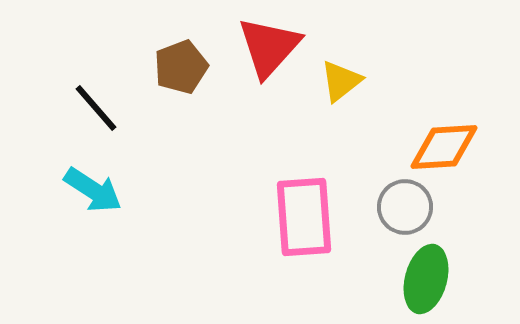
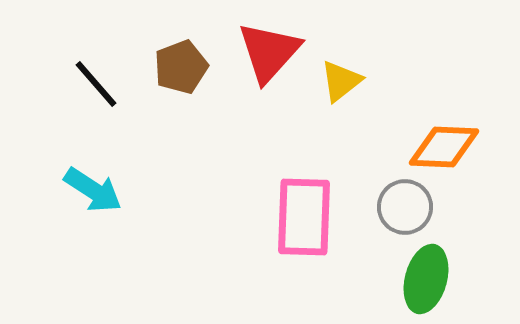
red triangle: moved 5 px down
black line: moved 24 px up
orange diamond: rotated 6 degrees clockwise
pink rectangle: rotated 6 degrees clockwise
